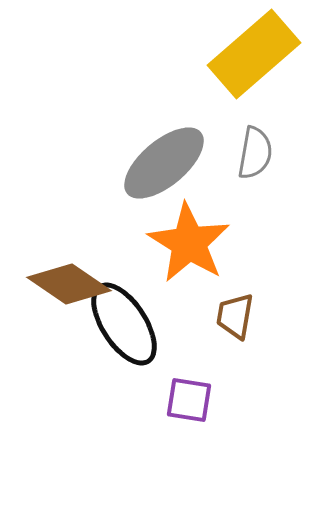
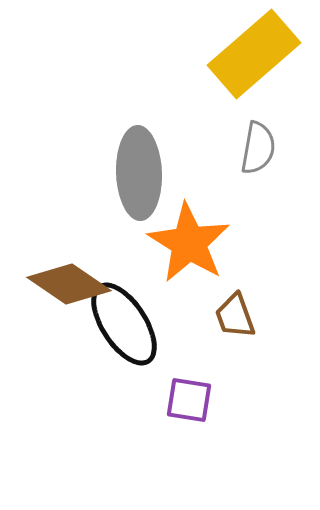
gray semicircle: moved 3 px right, 5 px up
gray ellipse: moved 25 px left, 10 px down; rotated 52 degrees counterclockwise
brown trapezoid: rotated 30 degrees counterclockwise
